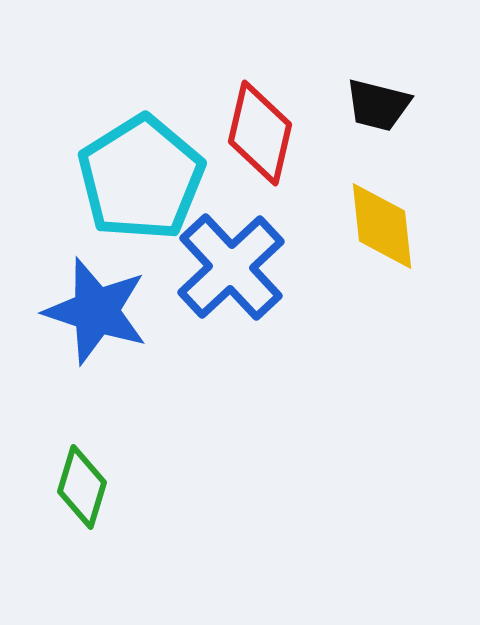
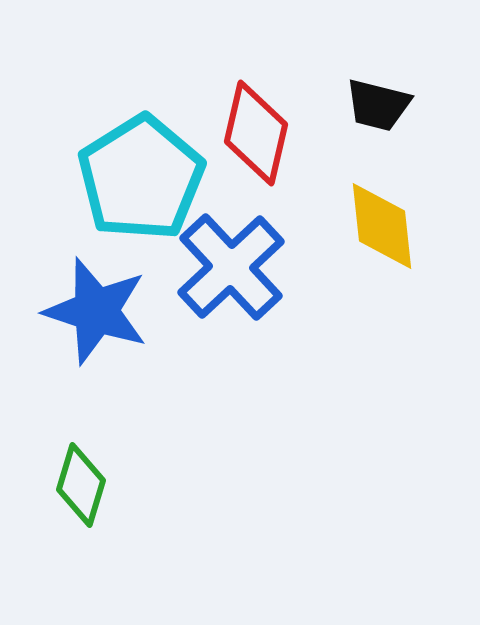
red diamond: moved 4 px left
green diamond: moved 1 px left, 2 px up
